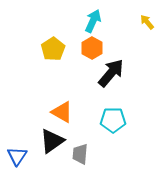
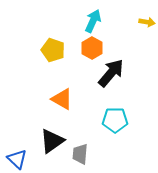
yellow arrow: rotated 140 degrees clockwise
yellow pentagon: moved 1 px down; rotated 20 degrees counterclockwise
orange triangle: moved 13 px up
cyan pentagon: moved 2 px right
blue triangle: moved 3 px down; rotated 20 degrees counterclockwise
